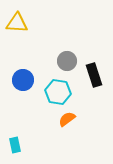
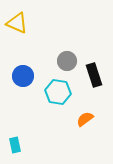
yellow triangle: rotated 20 degrees clockwise
blue circle: moved 4 px up
orange semicircle: moved 18 px right
